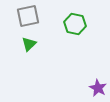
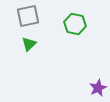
purple star: rotated 18 degrees clockwise
